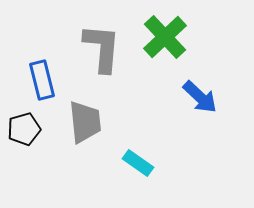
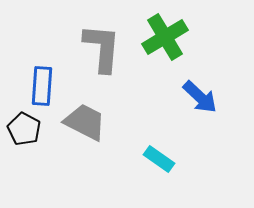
green cross: rotated 12 degrees clockwise
blue rectangle: moved 6 px down; rotated 18 degrees clockwise
gray trapezoid: rotated 57 degrees counterclockwise
black pentagon: rotated 28 degrees counterclockwise
cyan rectangle: moved 21 px right, 4 px up
